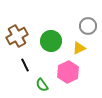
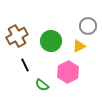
yellow triangle: moved 2 px up
green semicircle: rotated 16 degrees counterclockwise
